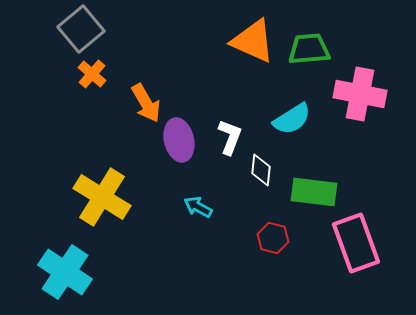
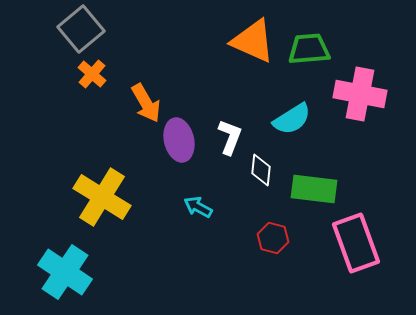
green rectangle: moved 3 px up
